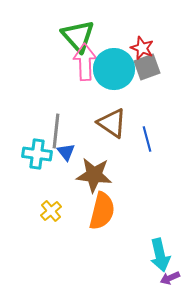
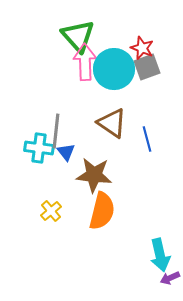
cyan cross: moved 2 px right, 6 px up
